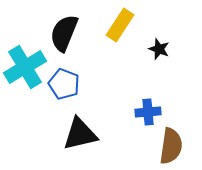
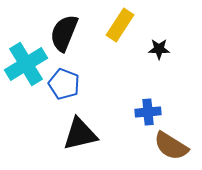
black star: rotated 20 degrees counterclockwise
cyan cross: moved 1 px right, 3 px up
brown semicircle: rotated 114 degrees clockwise
